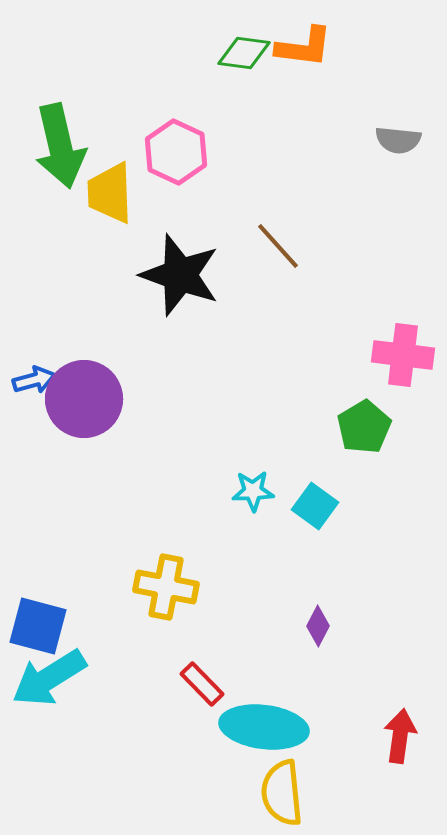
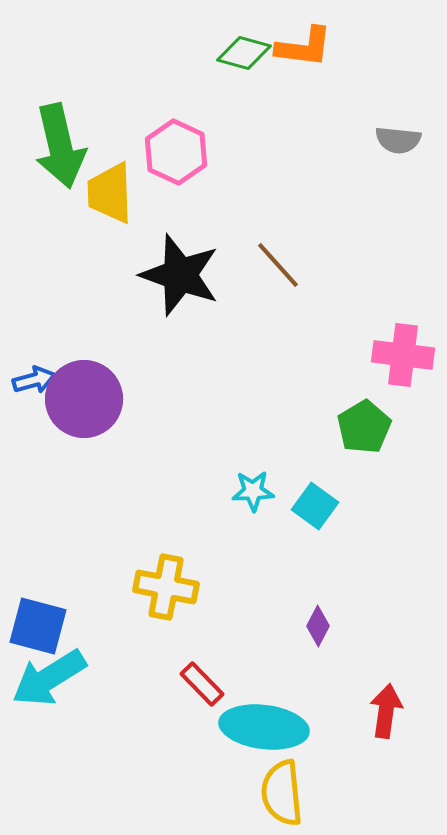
green diamond: rotated 8 degrees clockwise
brown line: moved 19 px down
red arrow: moved 14 px left, 25 px up
